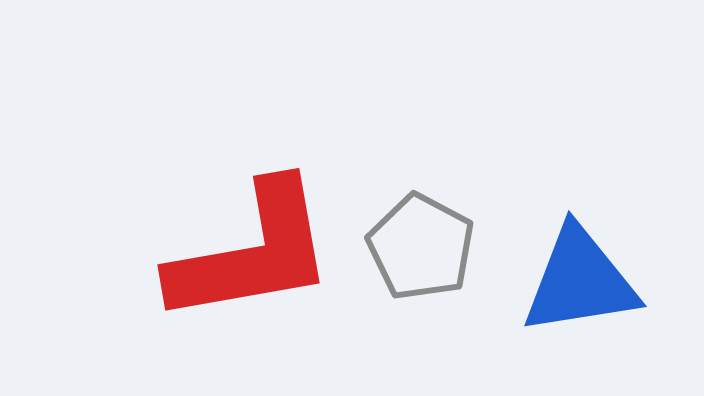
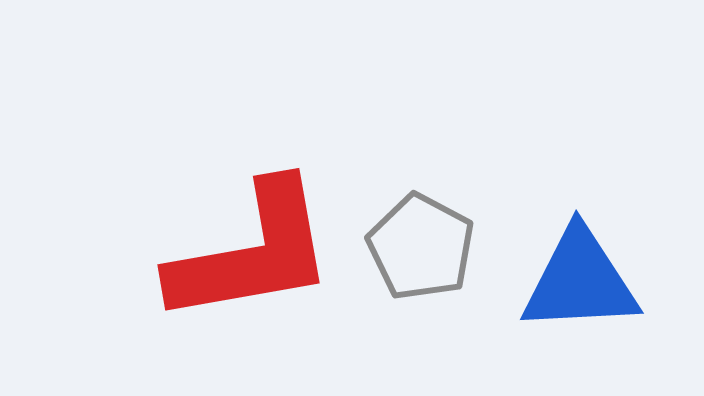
blue triangle: rotated 6 degrees clockwise
